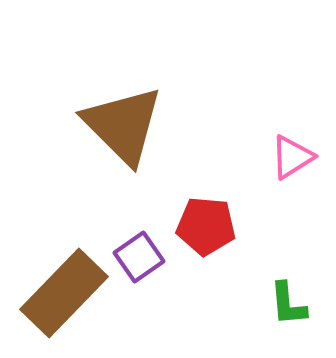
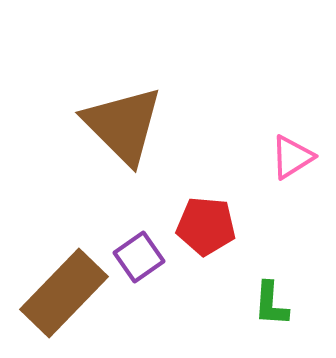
green L-shape: moved 17 px left; rotated 9 degrees clockwise
